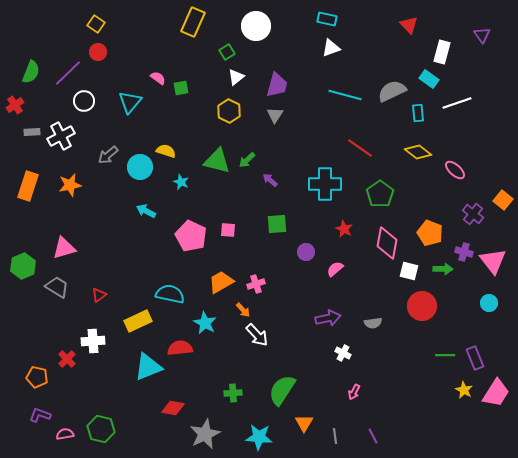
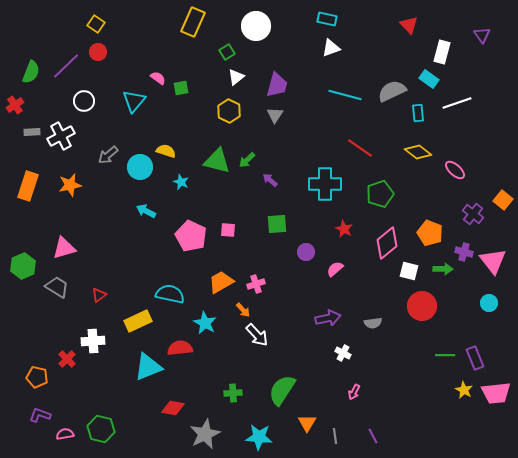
purple line at (68, 73): moved 2 px left, 7 px up
cyan triangle at (130, 102): moved 4 px right, 1 px up
green pentagon at (380, 194): rotated 16 degrees clockwise
pink diamond at (387, 243): rotated 40 degrees clockwise
pink trapezoid at (496, 393): rotated 52 degrees clockwise
orange triangle at (304, 423): moved 3 px right
